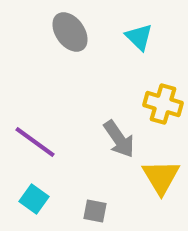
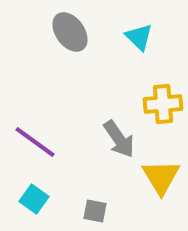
yellow cross: rotated 21 degrees counterclockwise
